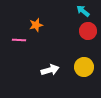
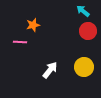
orange star: moved 3 px left
pink line: moved 1 px right, 2 px down
white arrow: rotated 36 degrees counterclockwise
